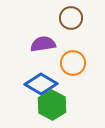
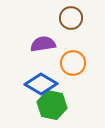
green hexagon: rotated 16 degrees counterclockwise
